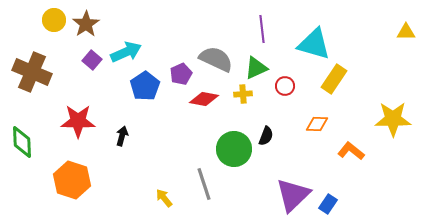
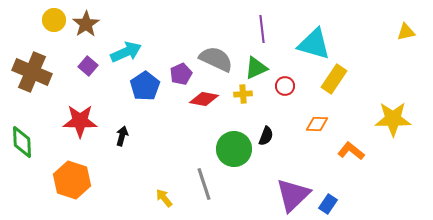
yellow triangle: rotated 12 degrees counterclockwise
purple square: moved 4 px left, 6 px down
red star: moved 2 px right
